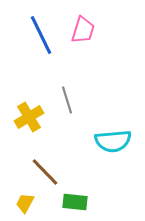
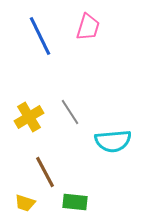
pink trapezoid: moved 5 px right, 3 px up
blue line: moved 1 px left, 1 px down
gray line: moved 3 px right, 12 px down; rotated 16 degrees counterclockwise
brown line: rotated 16 degrees clockwise
yellow trapezoid: rotated 100 degrees counterclockwise
